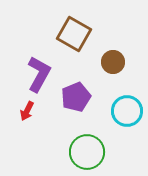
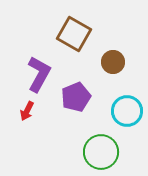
green circle: moved 14 px right
